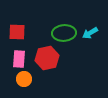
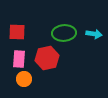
cyan arrow: moved 4 px right, 1 px down; rotated 140 degrees counterclockwise
